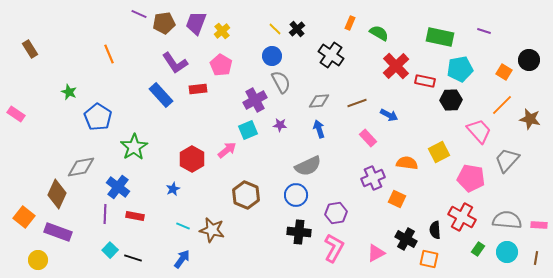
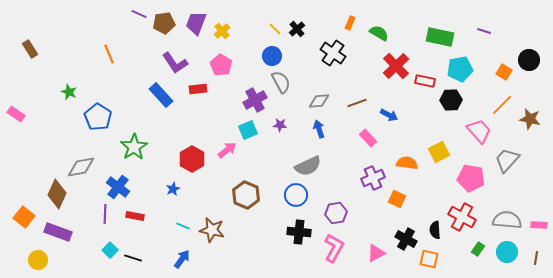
black cross at (331, 55): moved 2 px right, 2 px up
